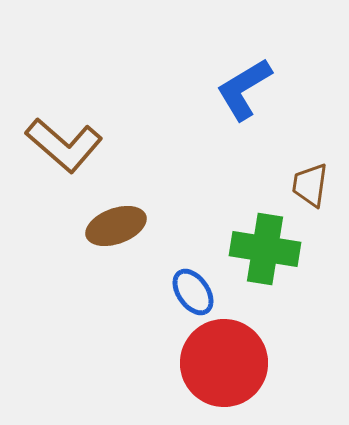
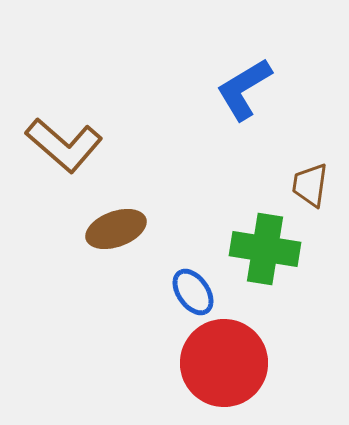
brown ellipse: moved 3 px down
